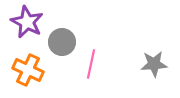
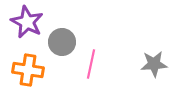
orange cross: rotated 16 degrees counterclockwise
